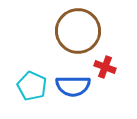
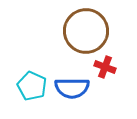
brown circle: moved 8 px right
blue semicircle: moved 1 px left, 2 px down
